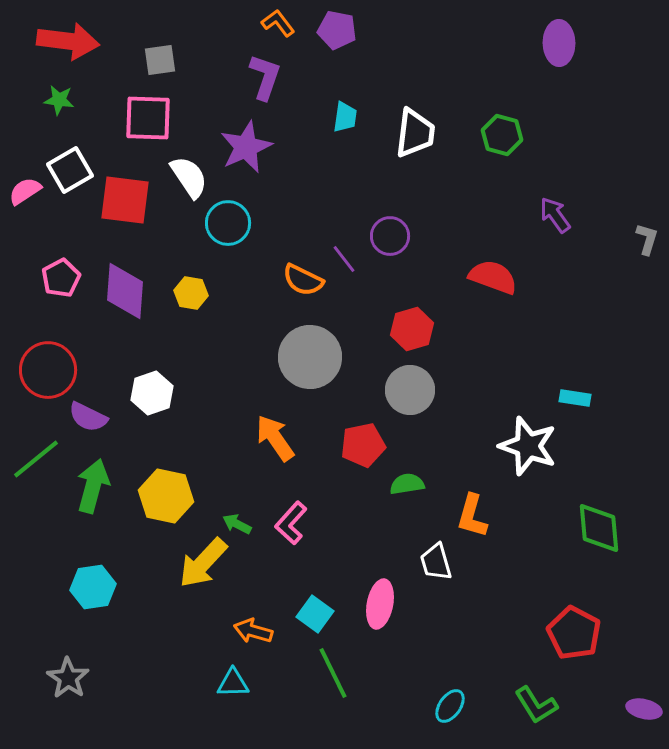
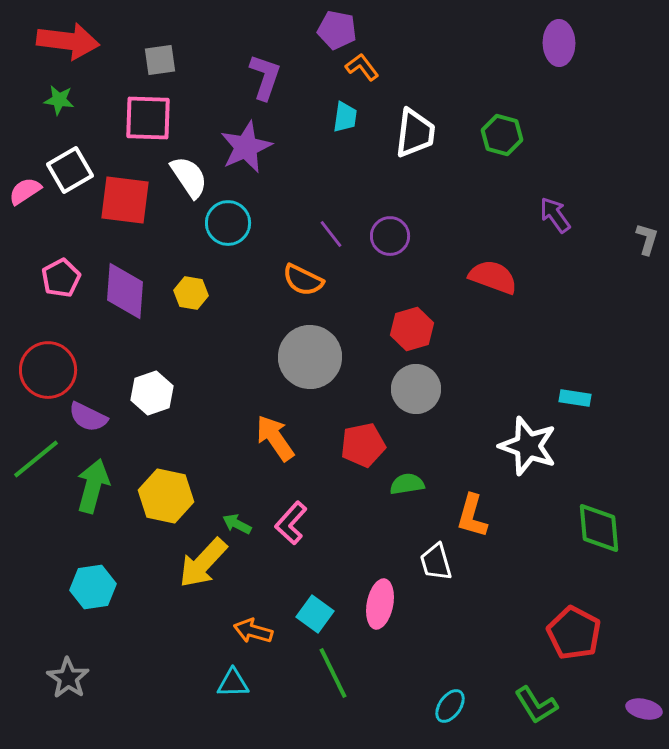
orange L-shape at (278, 23): moved 84 px right, 44 px down
purple line at (344, 259): moved 13 px left, 25 px up
gray circle at (410, 390): moved 6 px right, 1 px up
